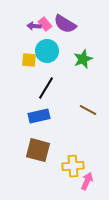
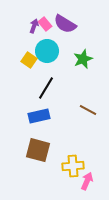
purple arrow: rotated 104 degrees clockwise
yellow square: rotated 28 degrees clockwise
